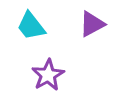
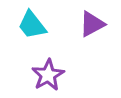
cyan trapezoid: moved 1 px right, 1 px up
